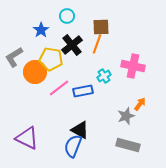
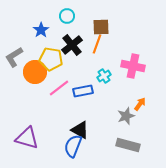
purple triangle: rotated 10 degrees counterclockwise
